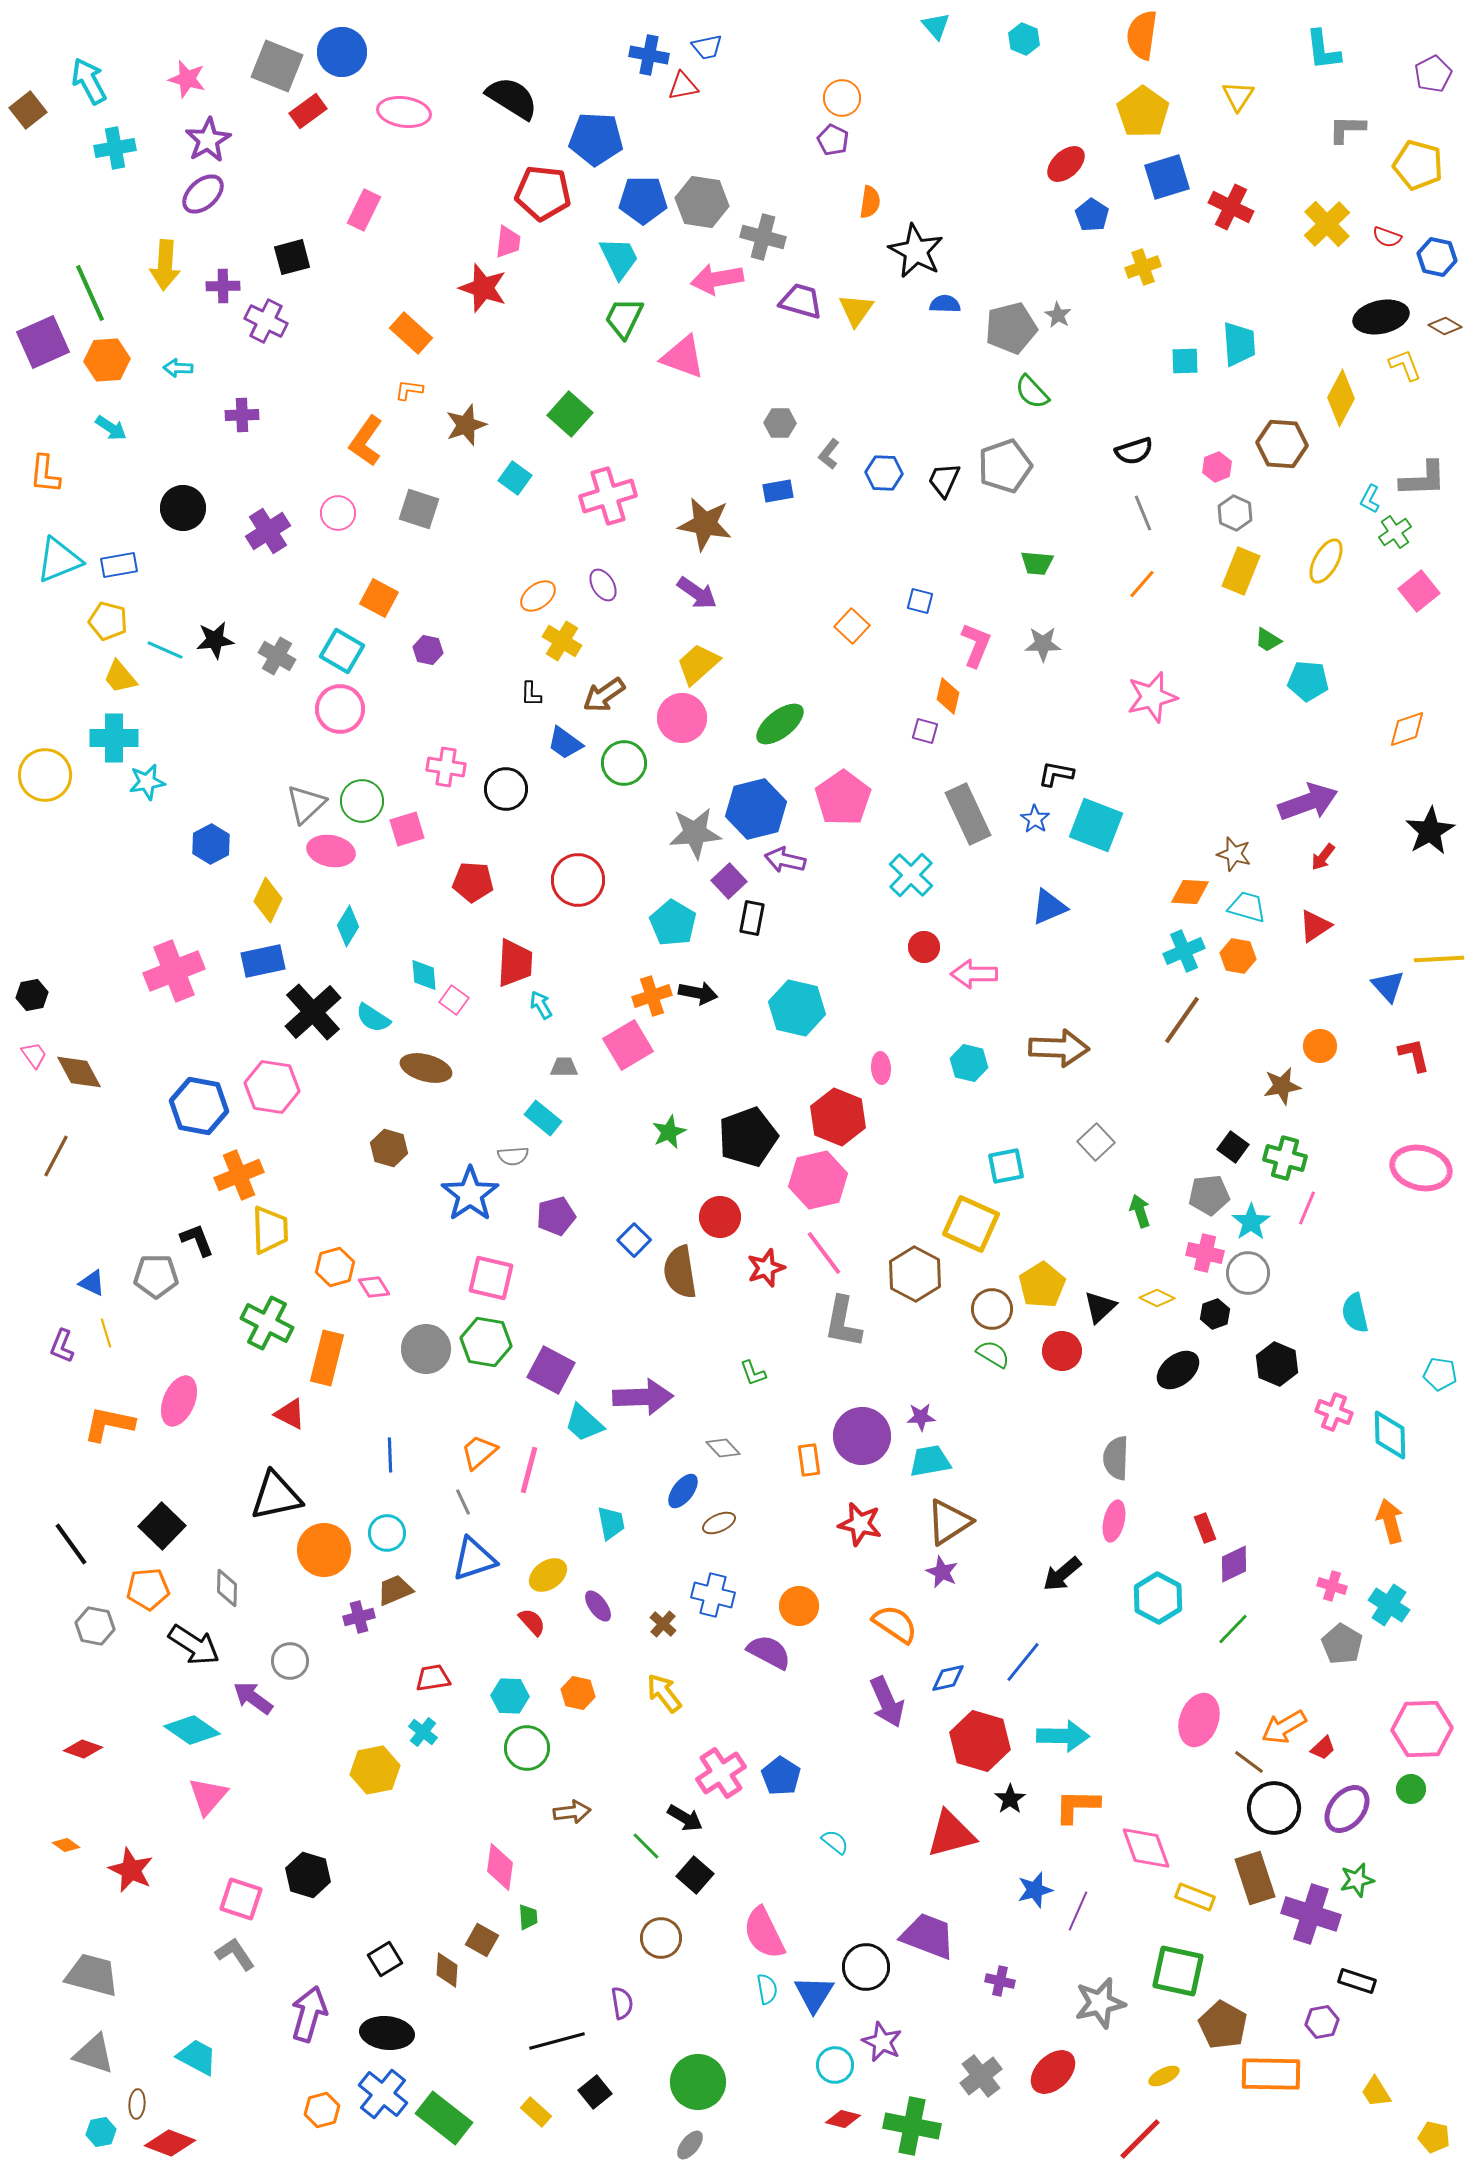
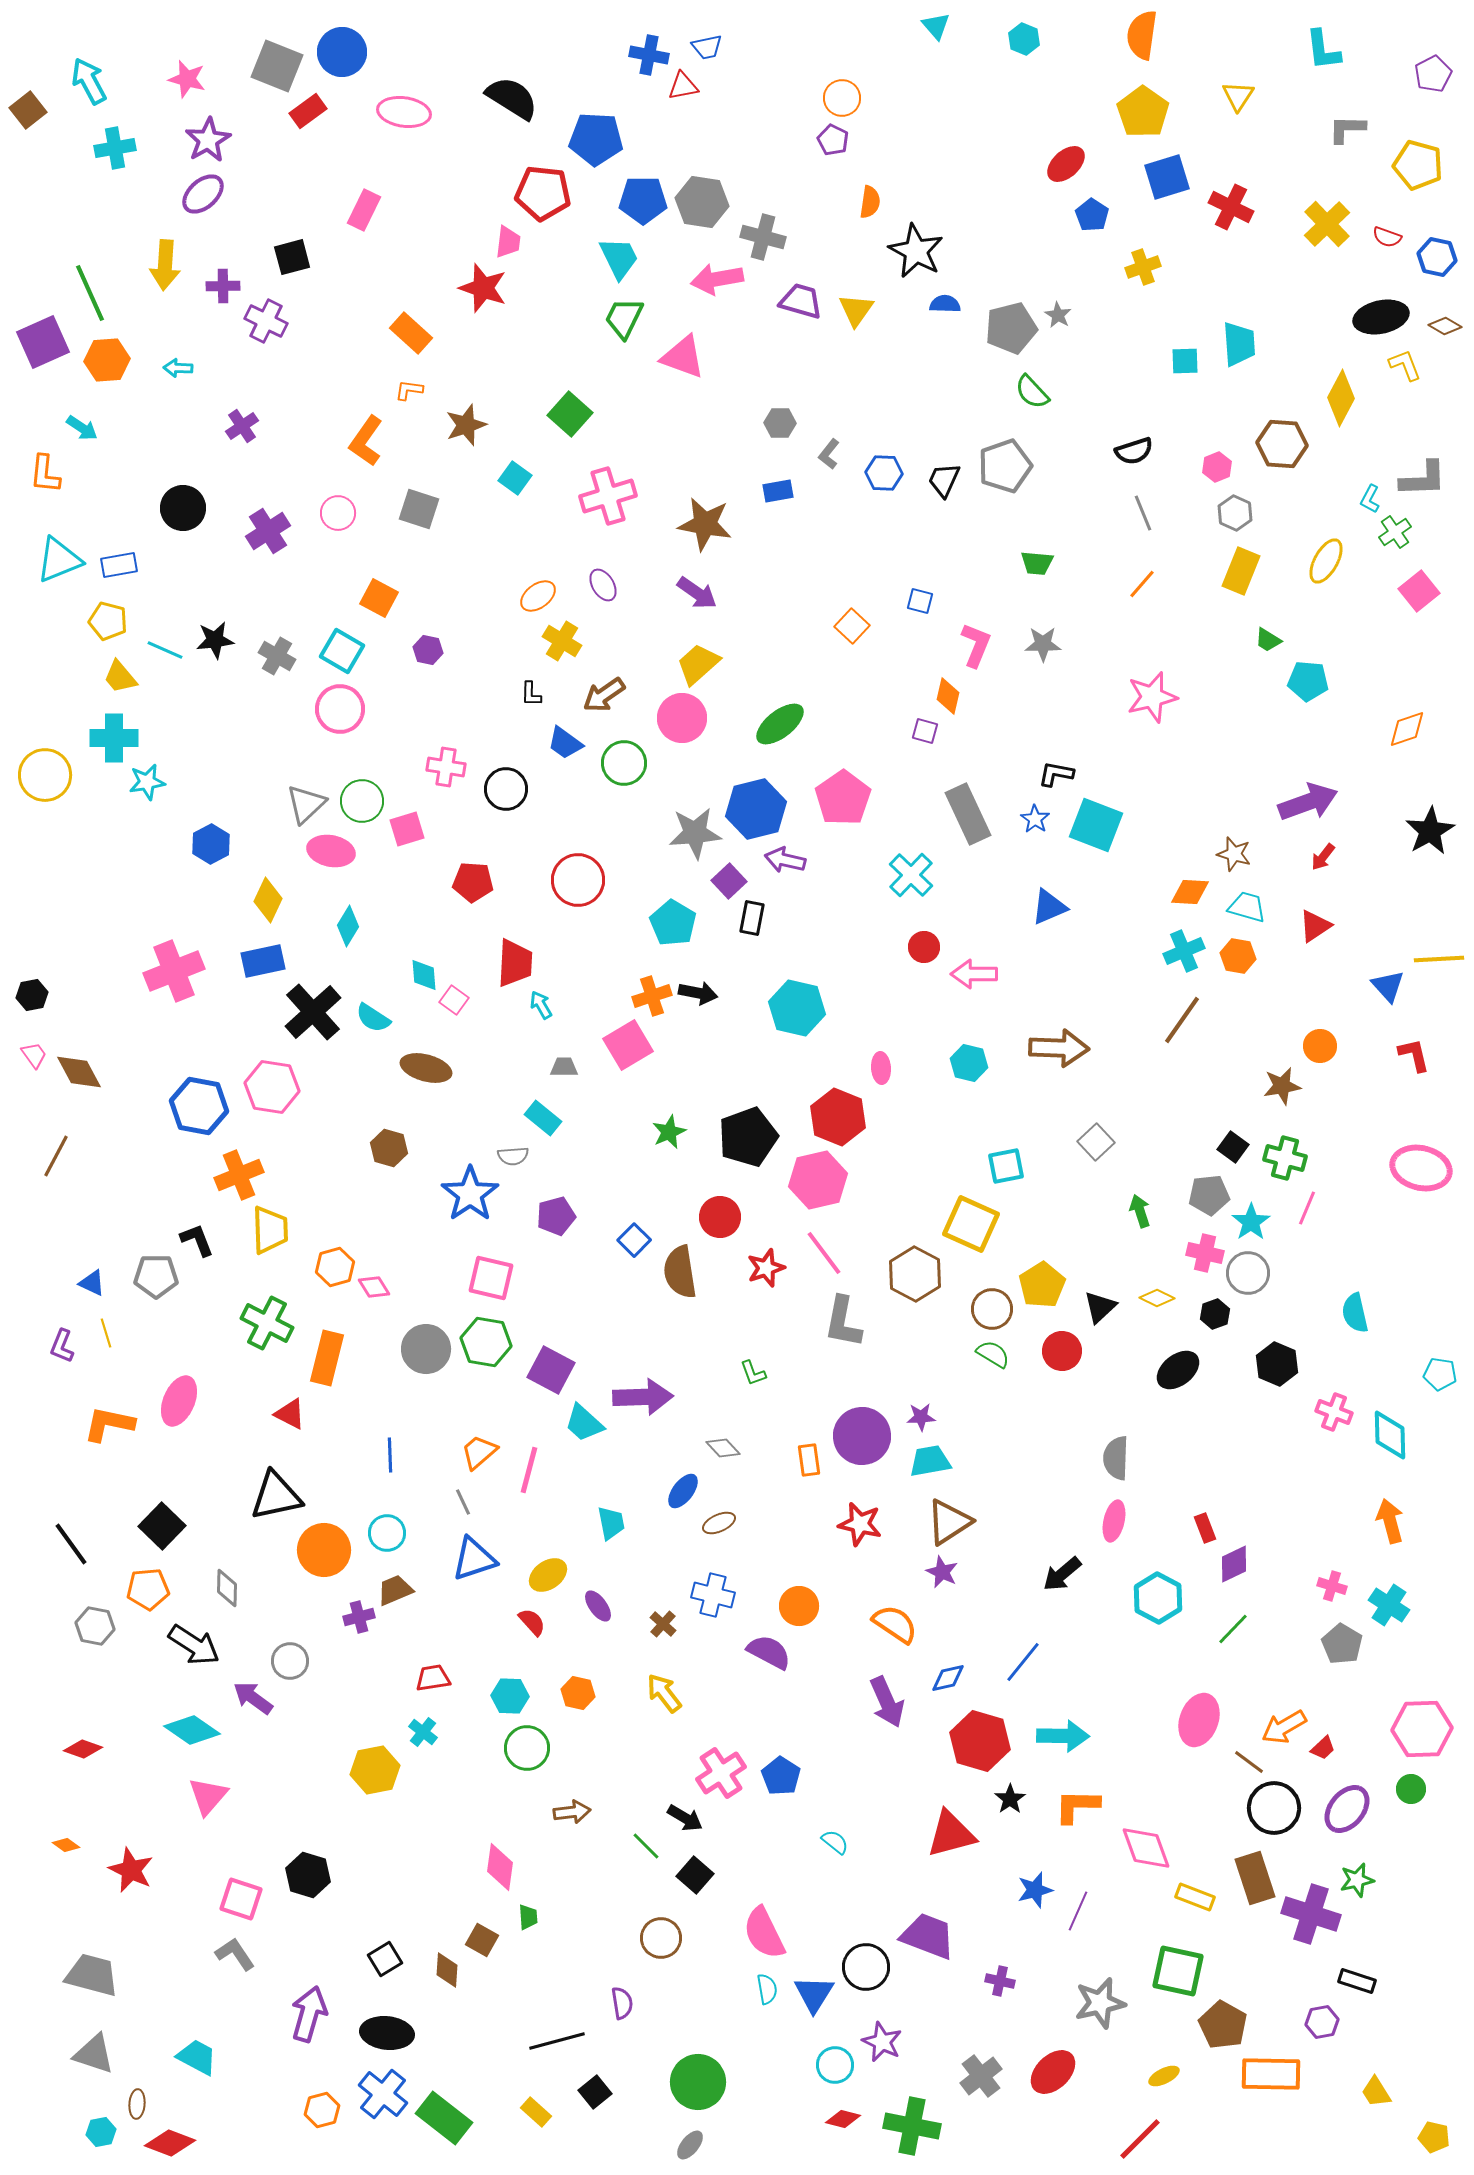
purple cross at (242, 415): moved 11 px down; rotated 32 degrees counterclockwise
cyan arrow at (111, 428): moved 29 px left
